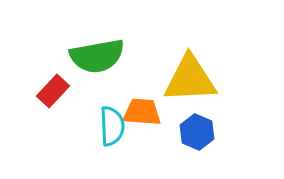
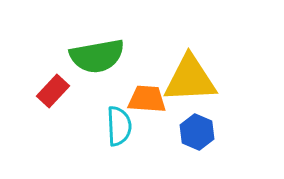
orange trapezoid: moved 5 px right, 13 px up
cyan semicircle: moved 7 px right
